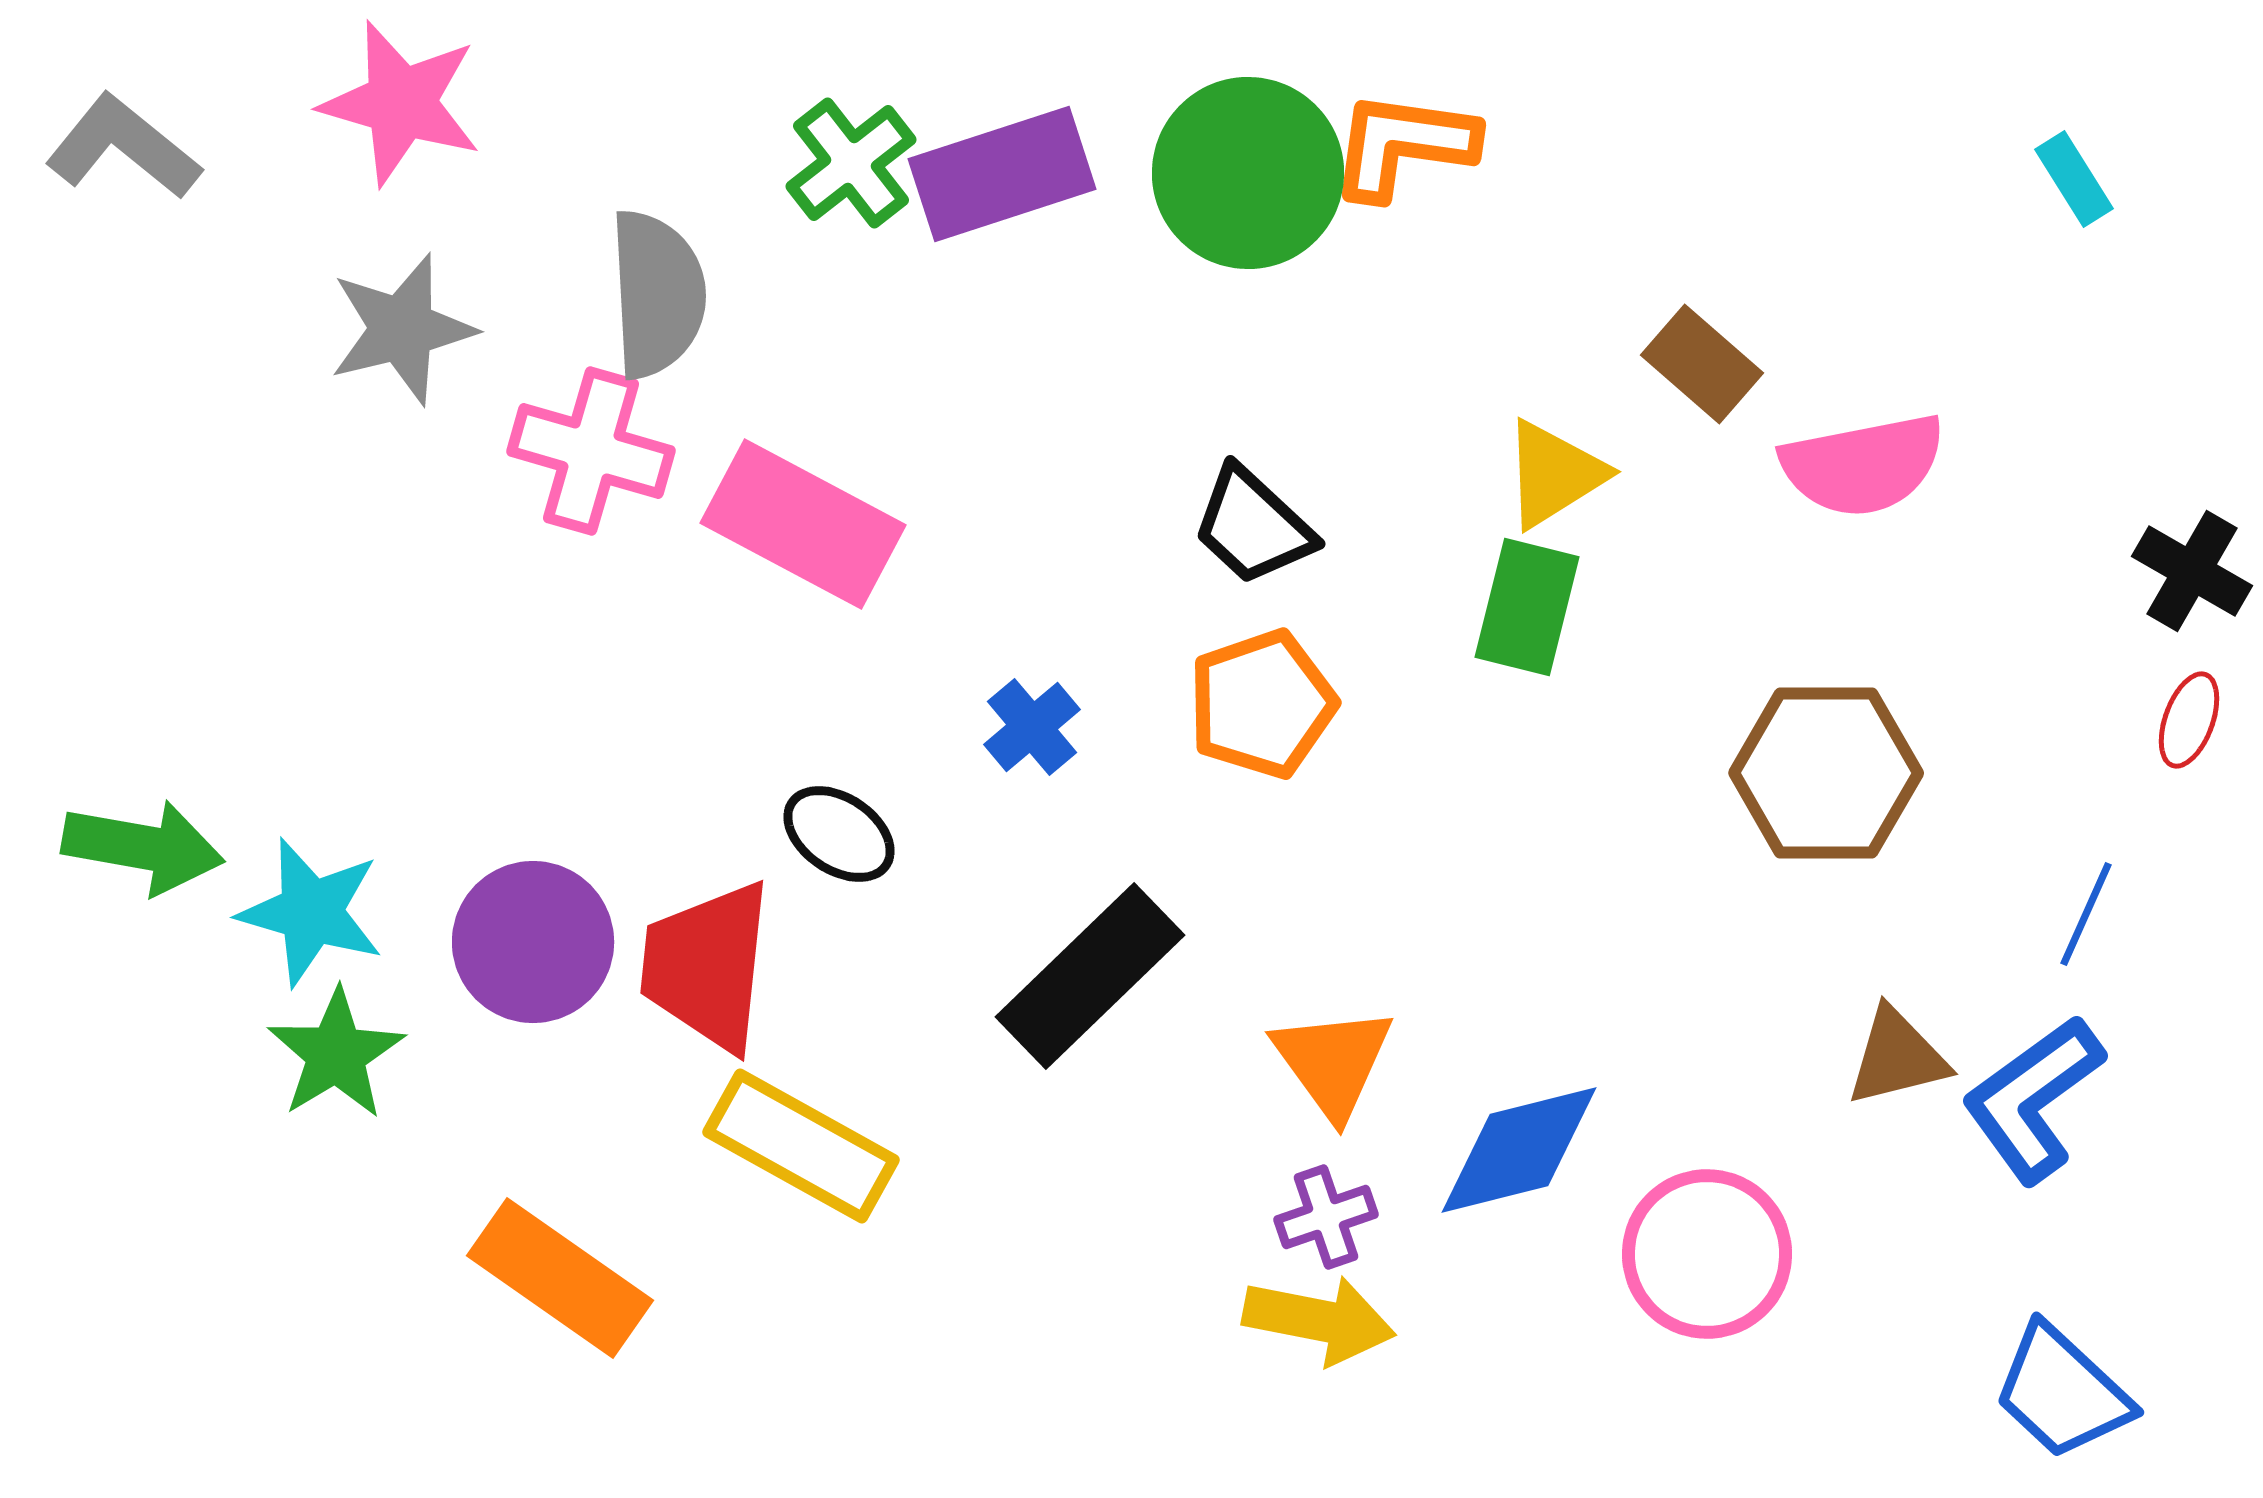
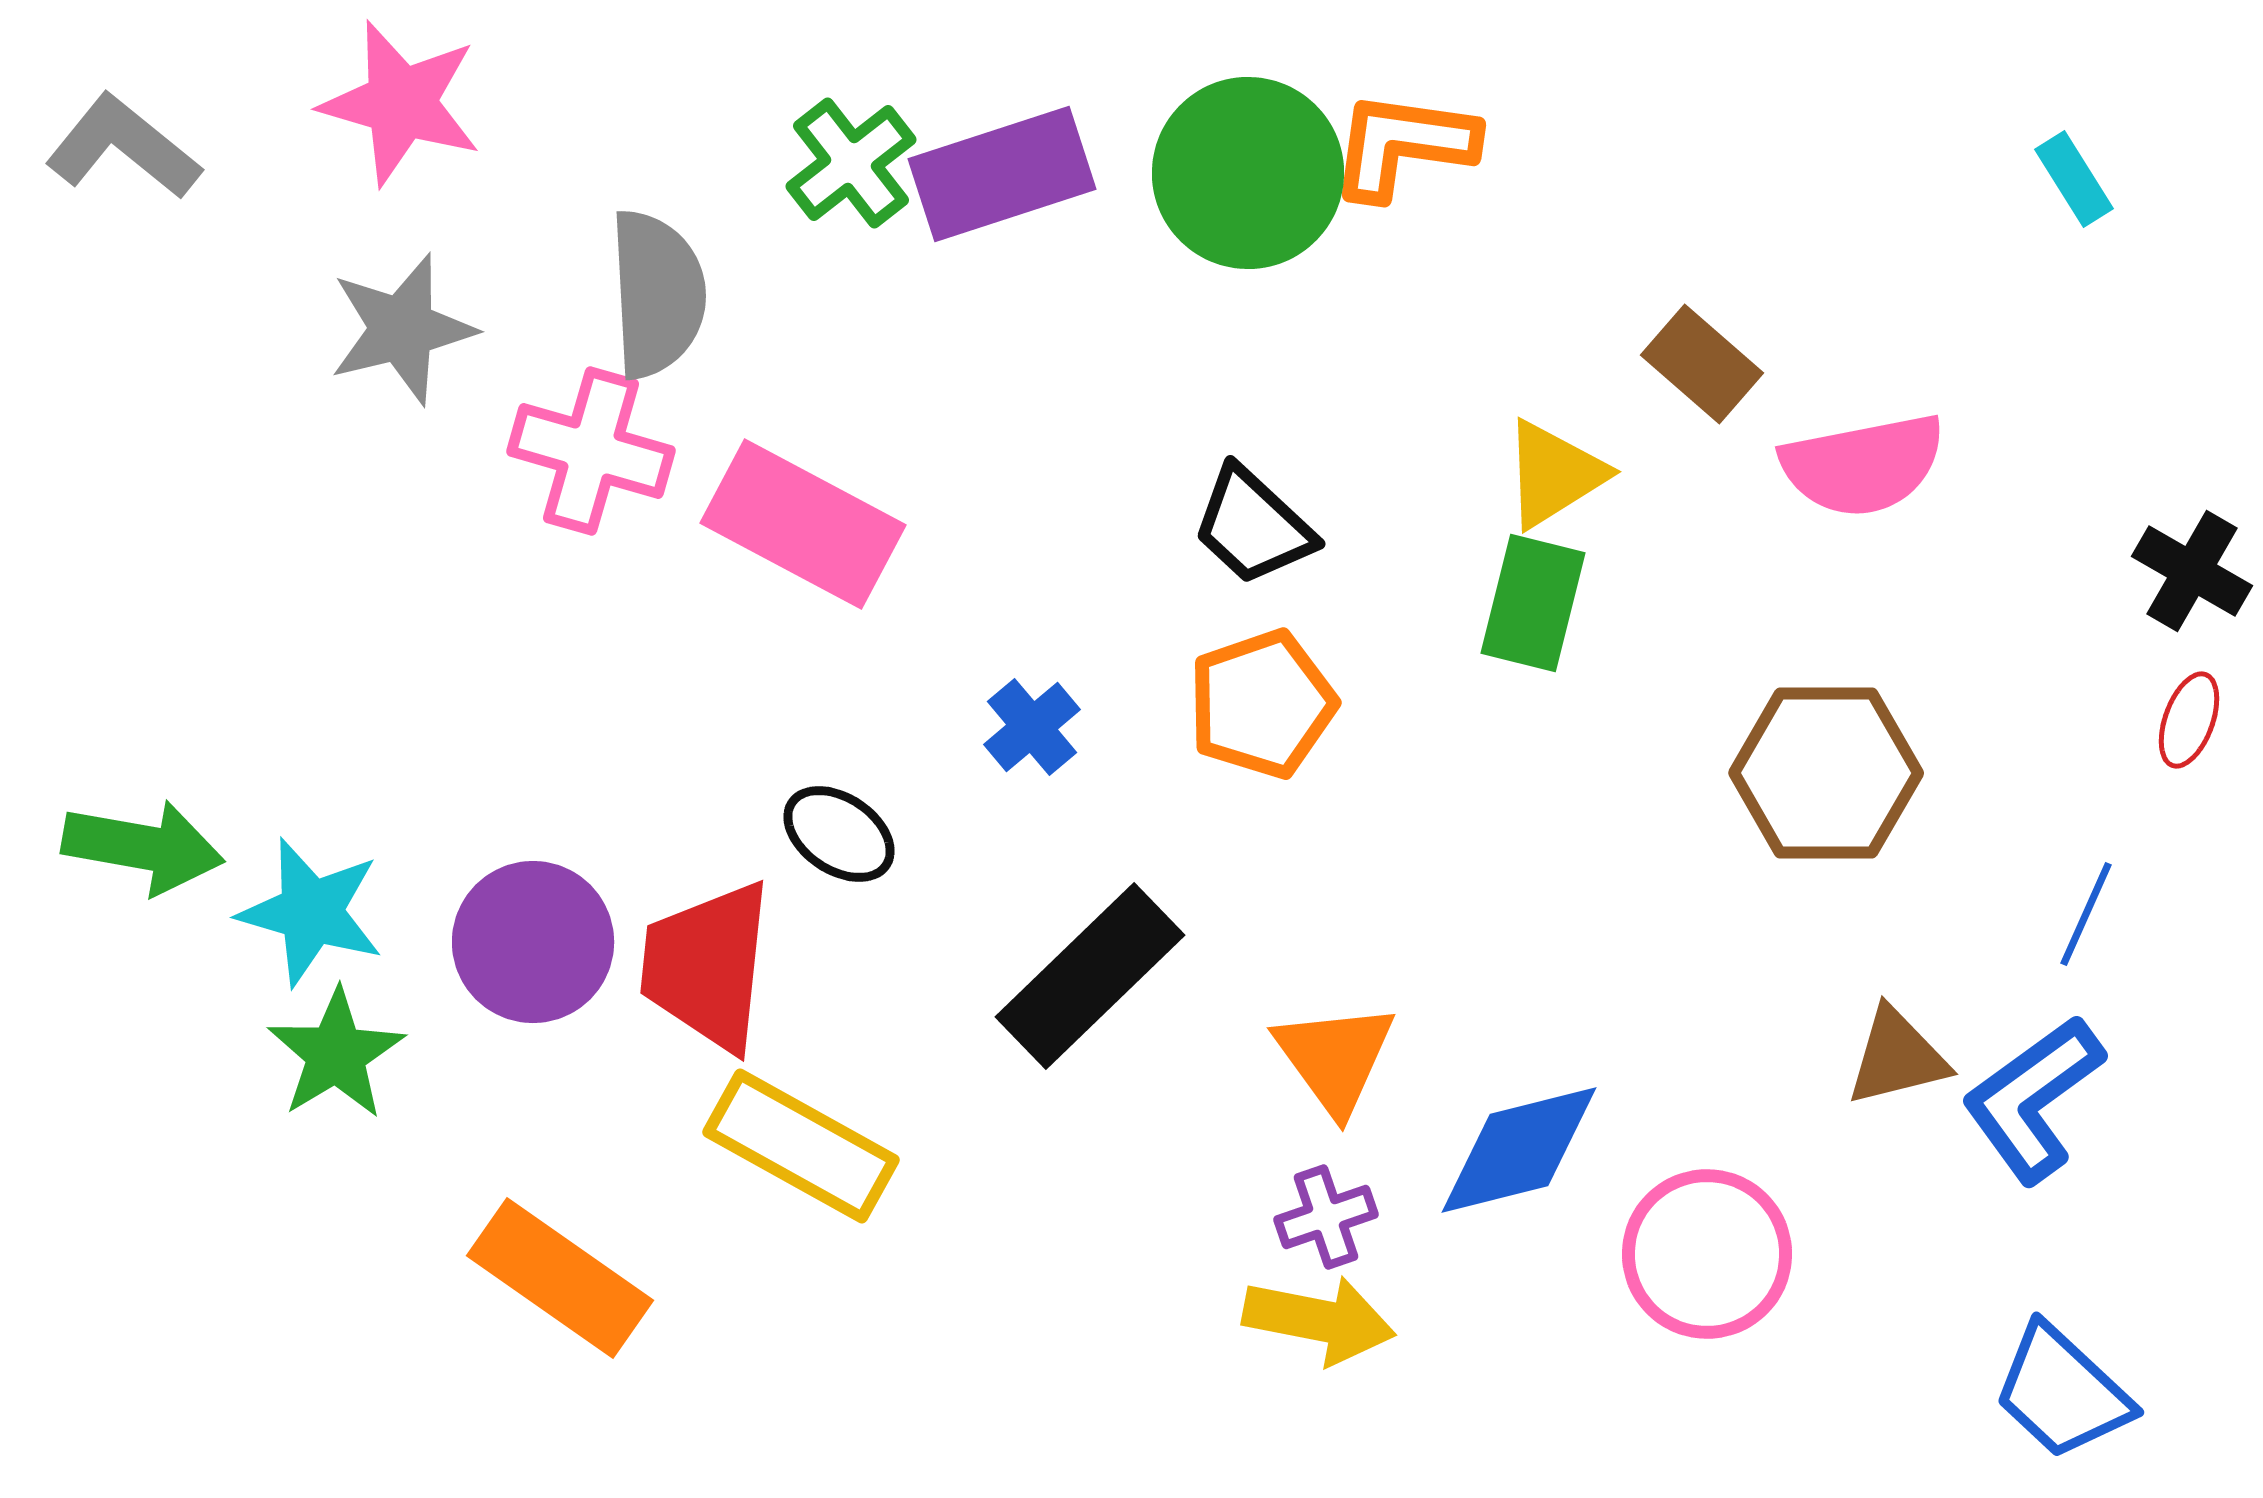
green rectangle: moved 6 px right, 4 px up
orange triangle: moved 2 px right, 4 px up
